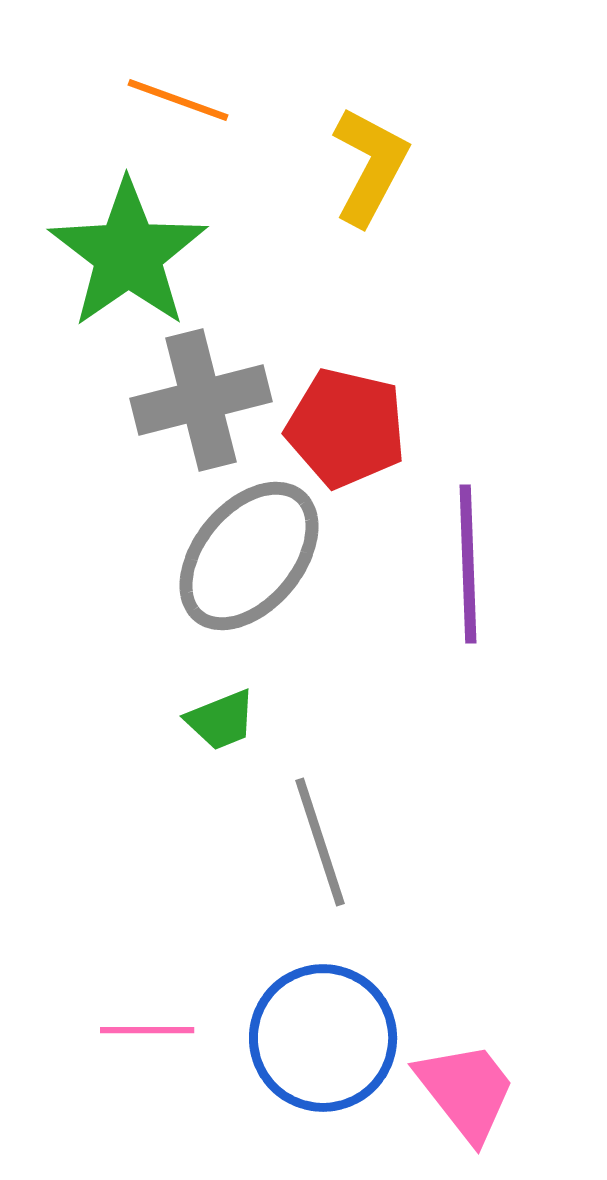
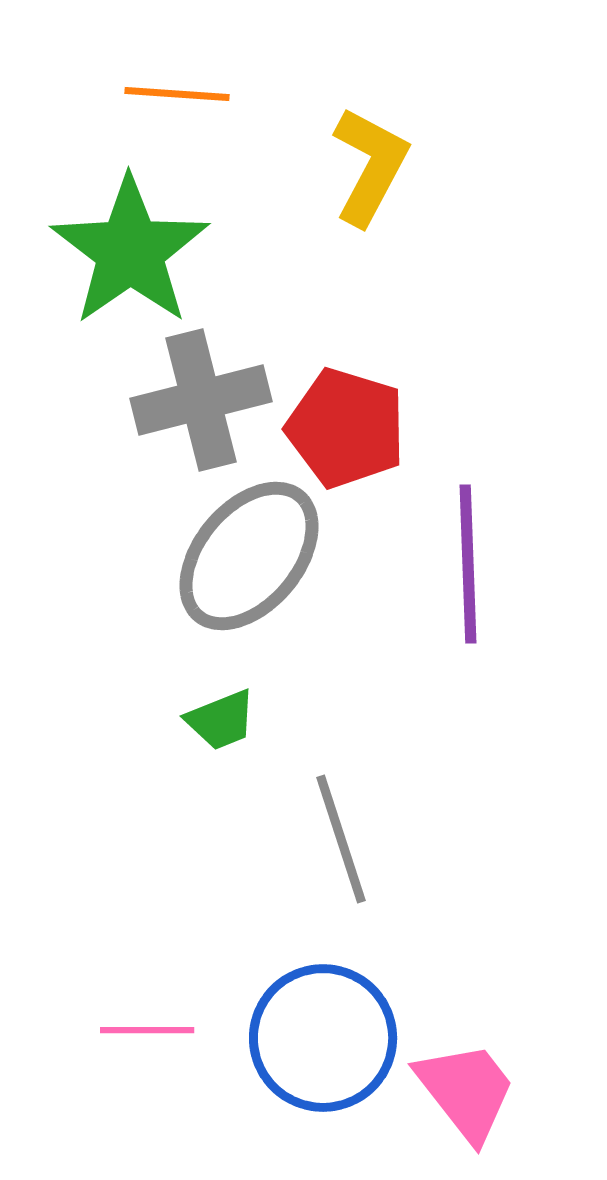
orange line: moved 1 px left, 6 px up; rotated 16 degrees counterclockwise
green star: moved 2 px right, 3 px up
red pentagon: rotated 4 degrees clockwise
gray line: moved 21 px right, 3 px up
